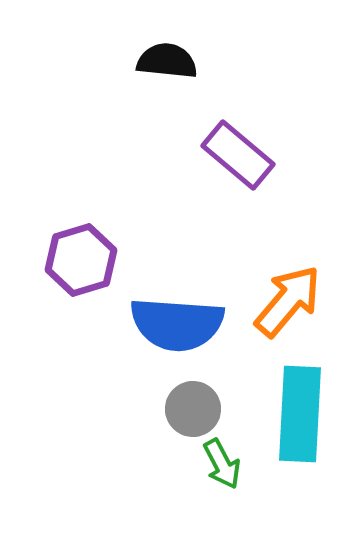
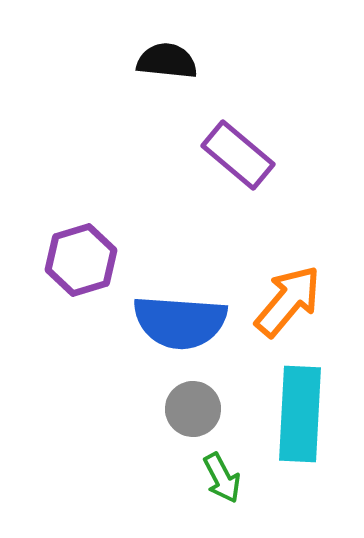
blue semicircle: moved 3 px right, 2 px up
green arrow: moved 14 px down
